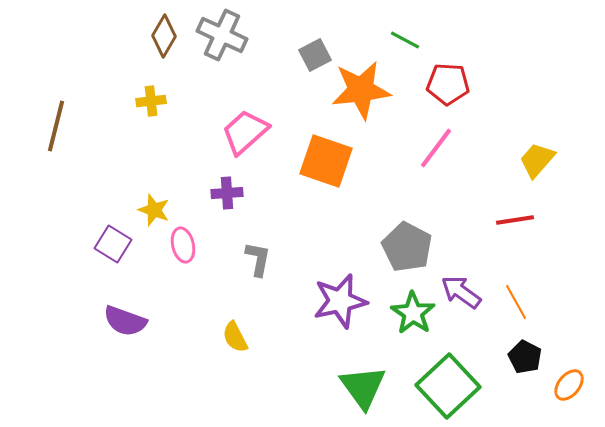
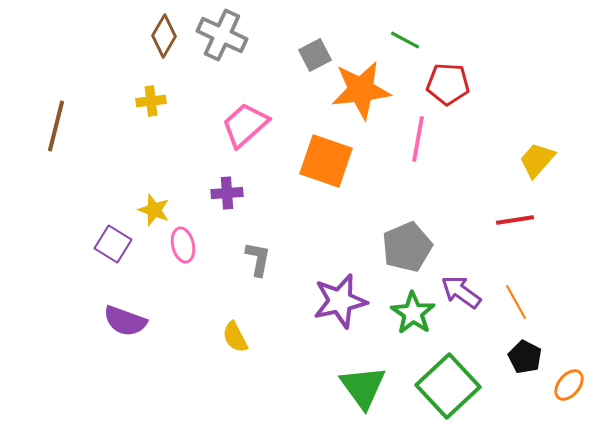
pink trapezoid: moved 7 px up
pink line: moved 18 px left, 9 px up; rotated 27 degrees counterclockwise
gray pentagon: rotated 21 degrees clockwise
